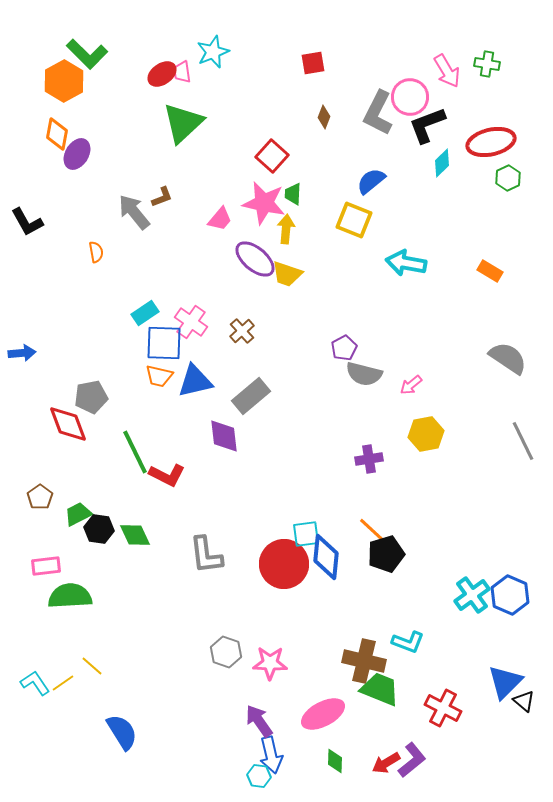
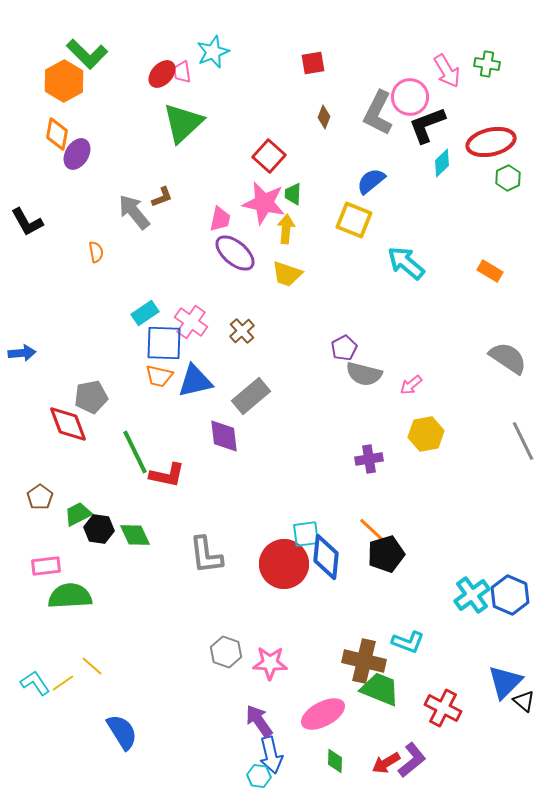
red ellipse at (162, 74): rotated 12 degrees counterclockwise
red square at (272, 156): moved 3 px left
pink trapezoid at (220, 219): rotated 28 degrees counterclockwise
purple ellipse at (255, 259): moved 20 px left, 6 px up
cyan arrow at (406, 263): rotated 30 degrees clockwise
red L-shape at (167, 475): rotated 15 degrees counterclockwise
